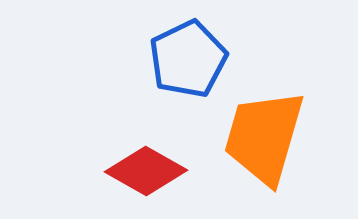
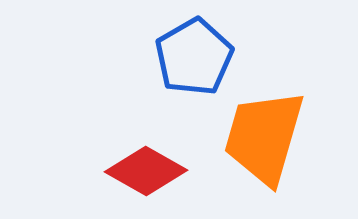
blue pentagon: moved 6 px right, 2 px up; rotated 4 degrees counterclockwise
